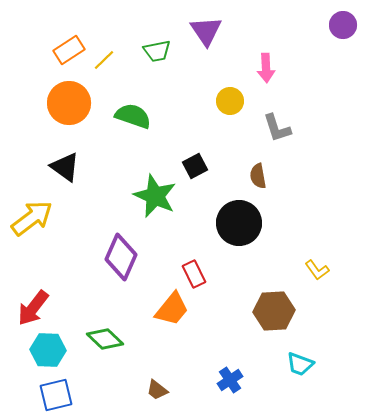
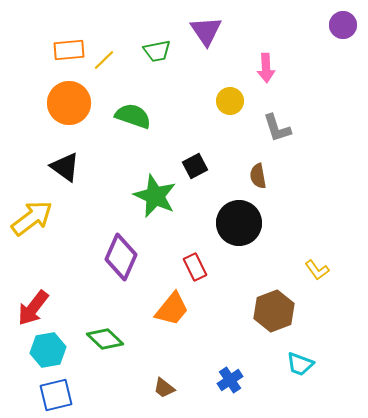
orange rectangle: rotated 28 degrees clockwise
red rectangle: moved 1 px right, 7 px up
brown hexagon: rotated 18 degrees counterclockwise
cyan hexagon: rotated 12 degrees counterclockwise
brown trapezoid: moved 7 px right, 2 px up
